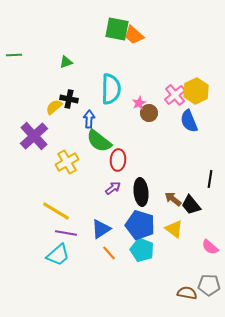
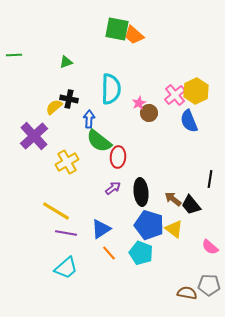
red ellipse: moved 3 px up
blue pentagon: moved 9 px right
cyan pentagon: moved 1 px left, 3 px down
cyan trapezoid: moved 8 px right, 13 px down
